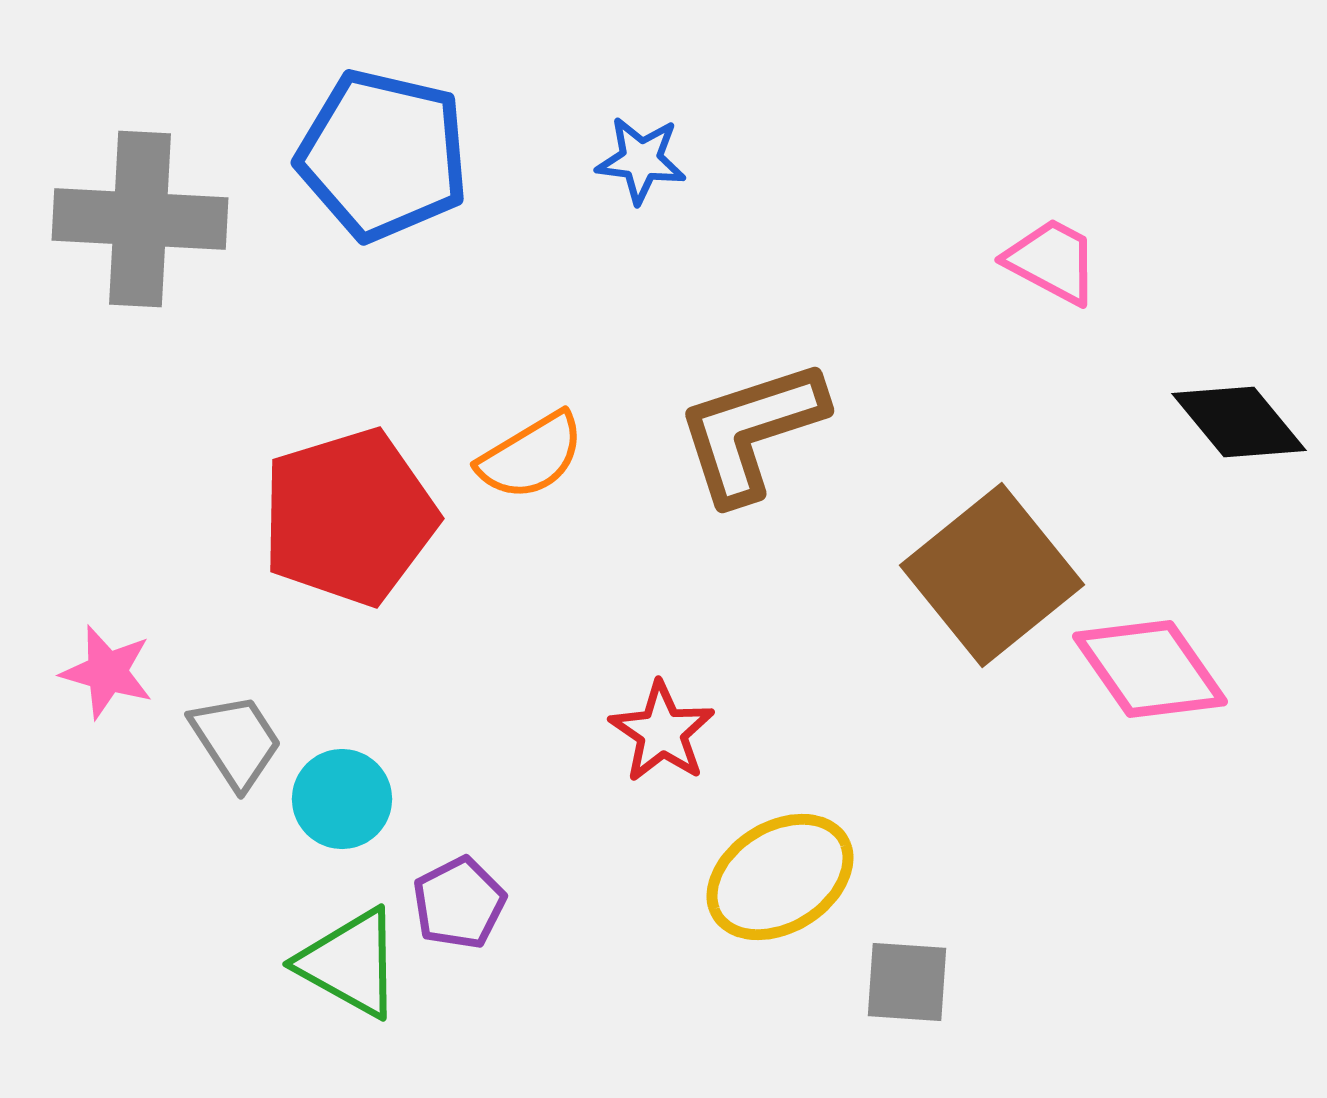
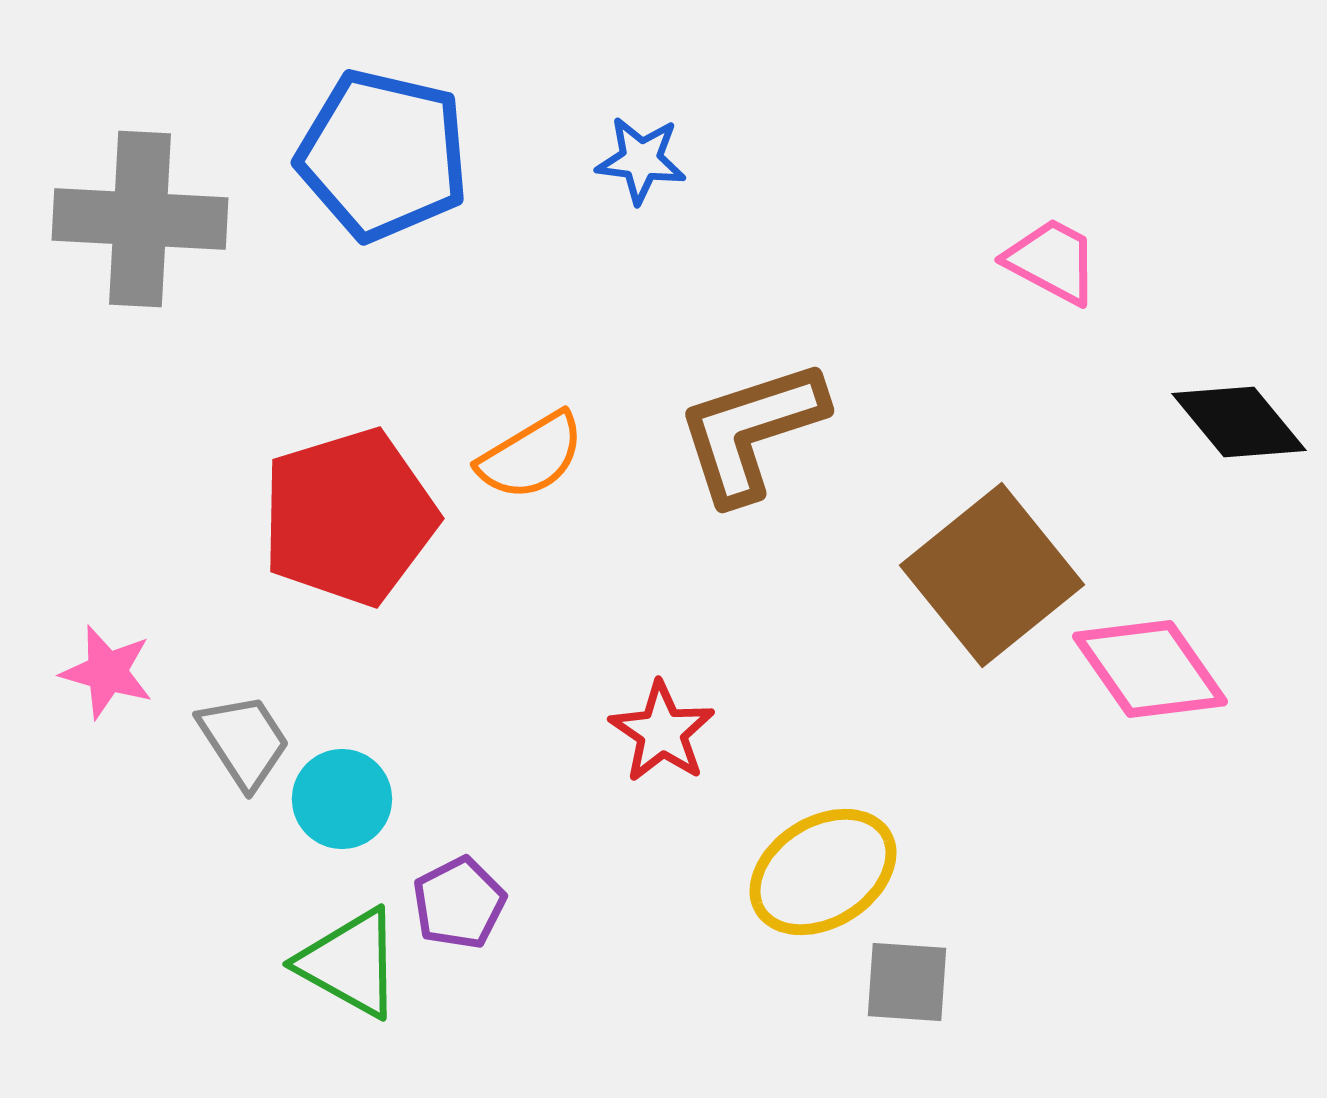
gray trapezoid: moved 8 px right
yellow ellipse: moved 43 px right, 5 px up
